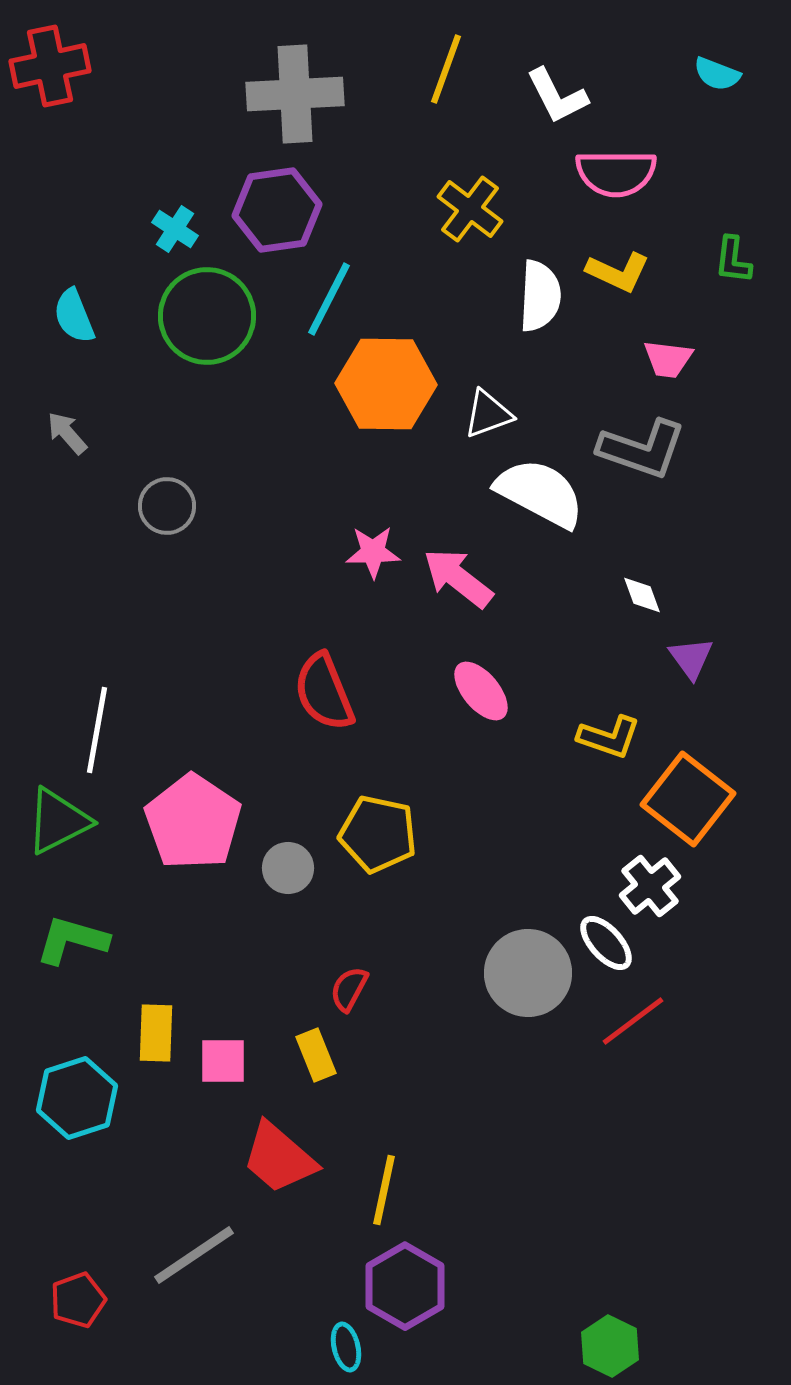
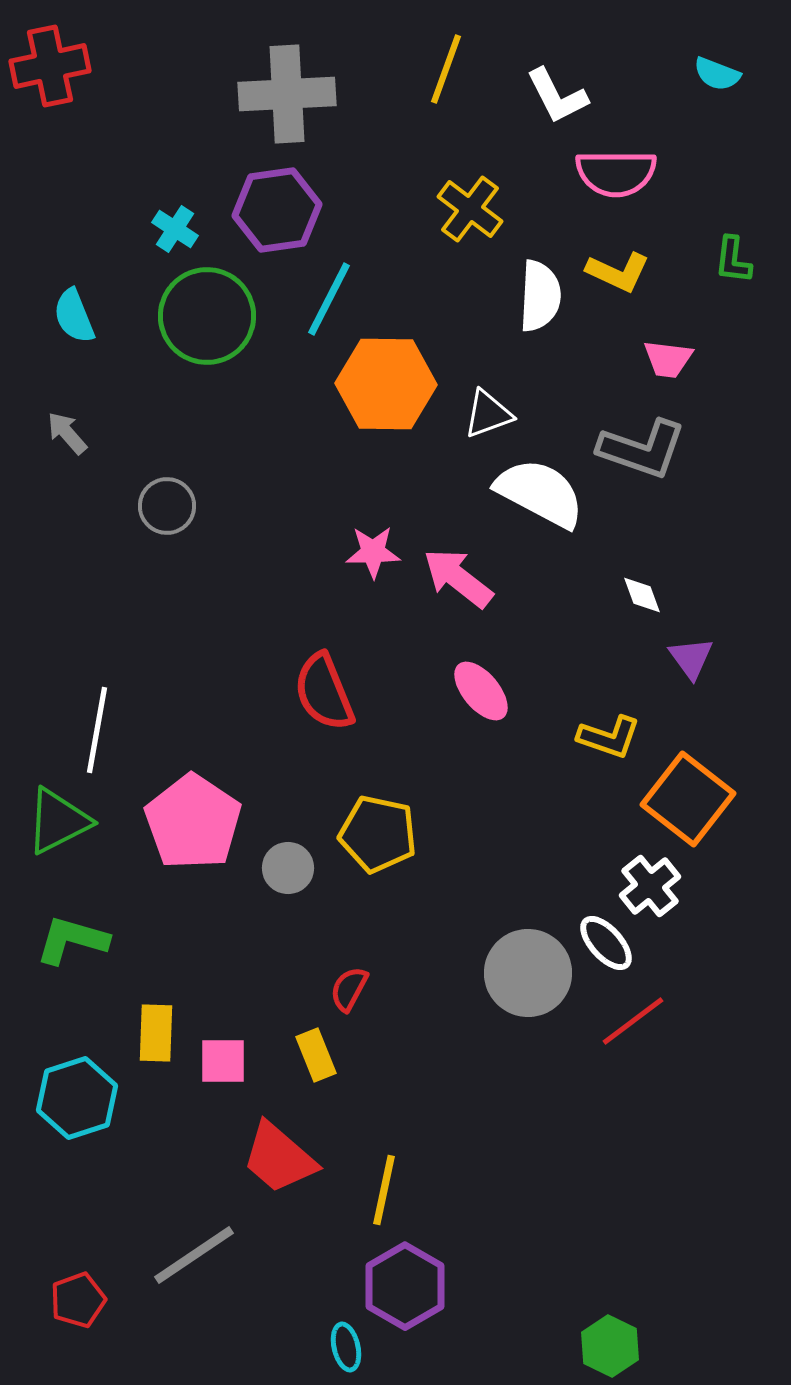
gray cross at (295, 94): moved 8 px left
